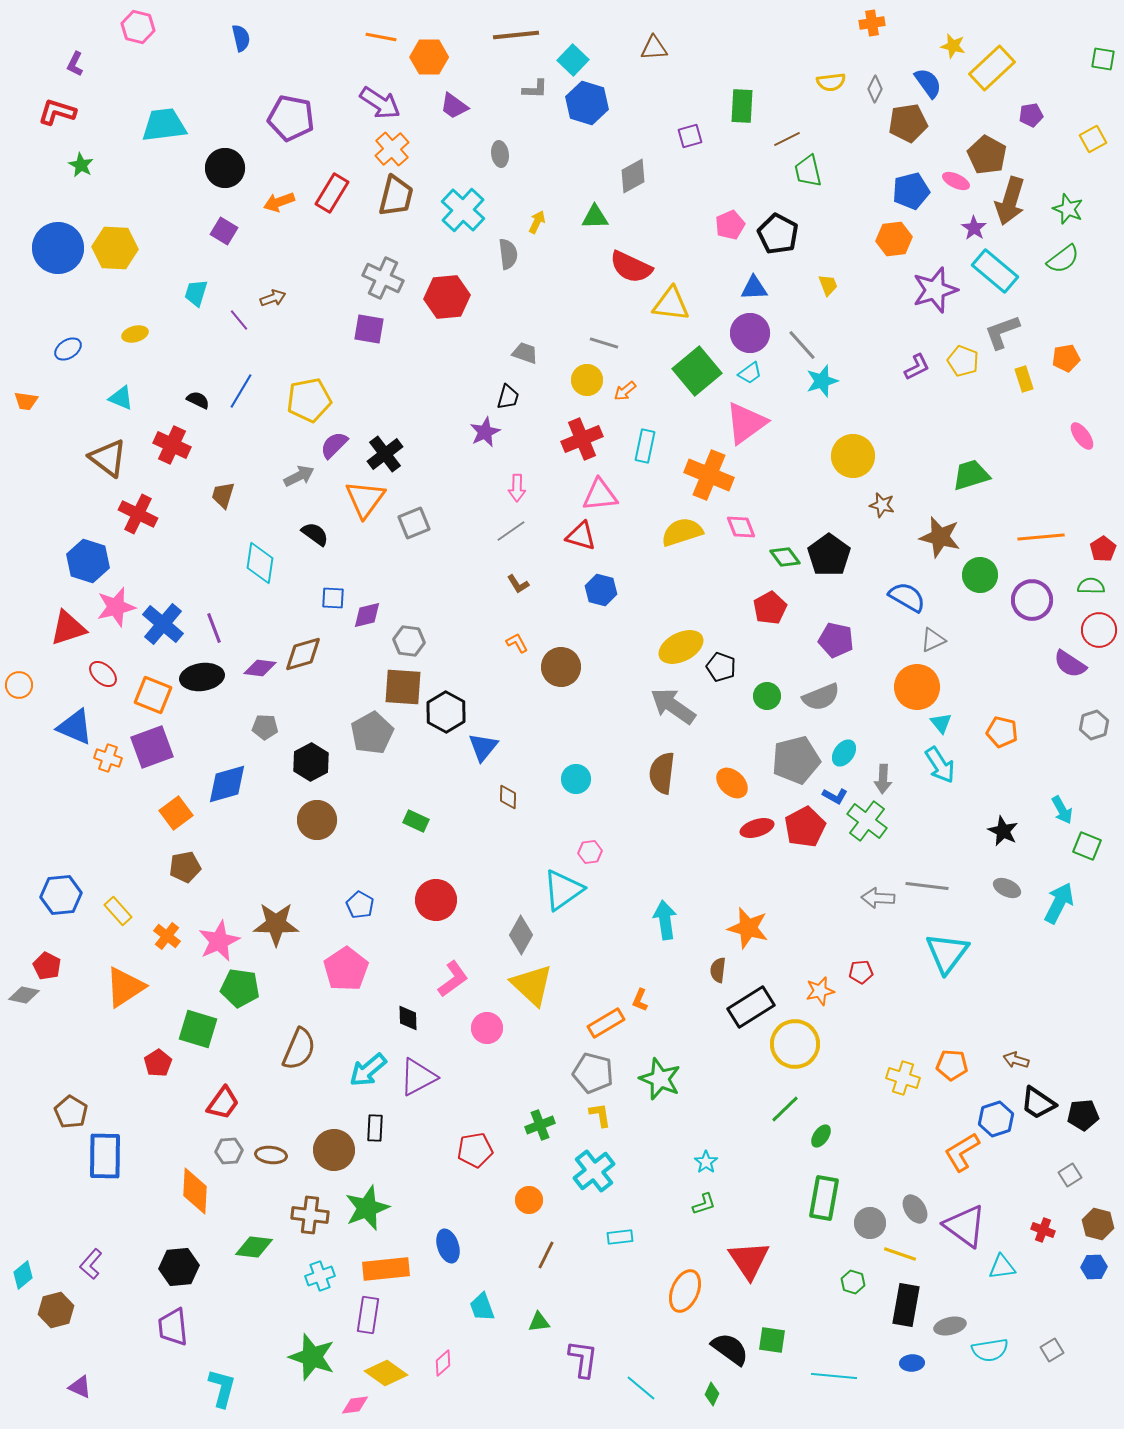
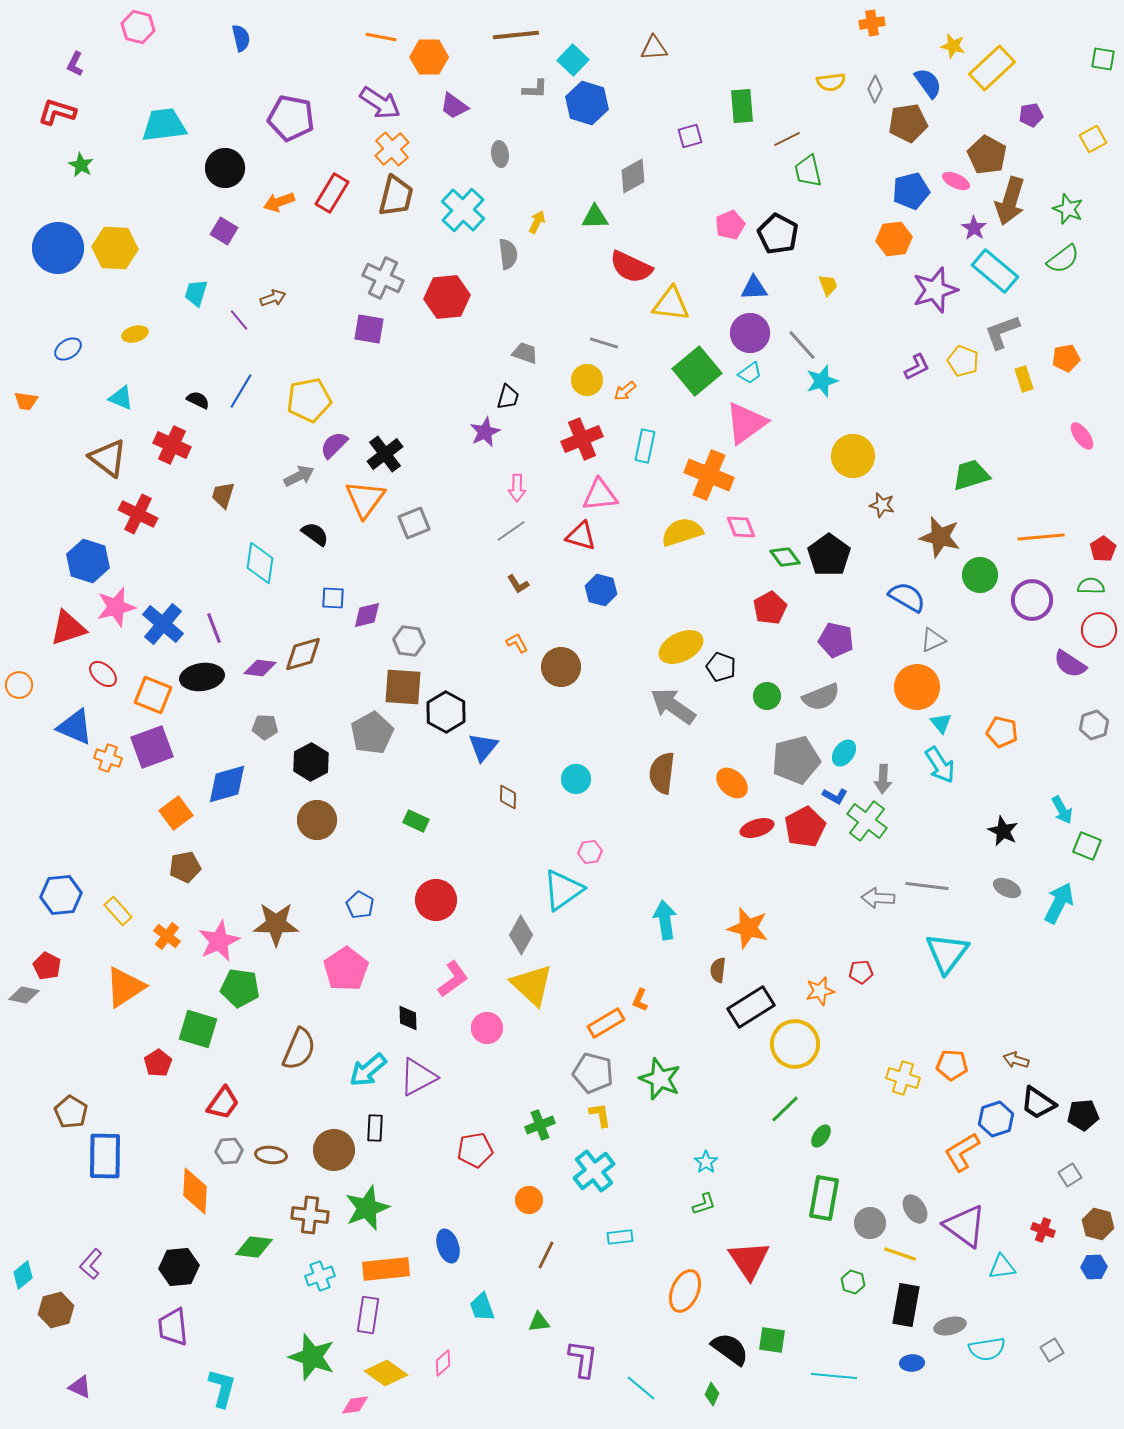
green rectangle at (742, 106): rotated 8 degrees counterclockwise
cyan semicircle at (990, 1350): moved 3 px left, 1 px up
